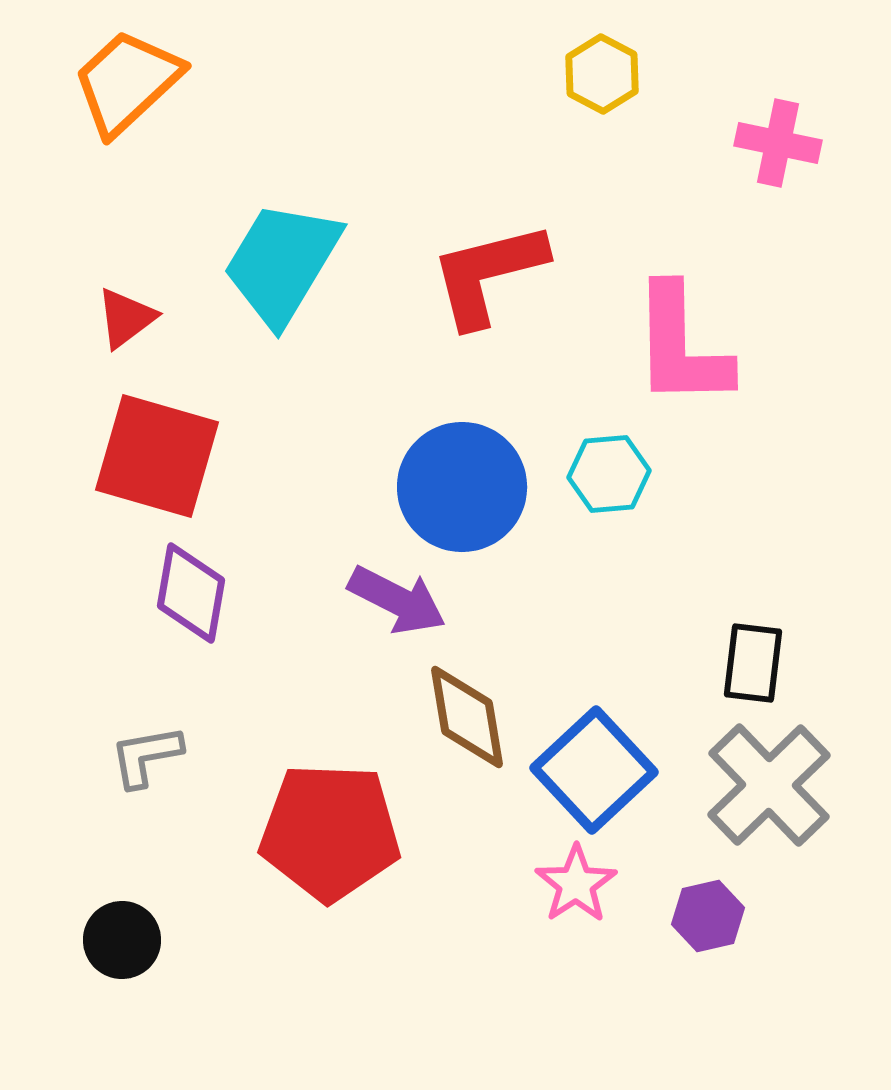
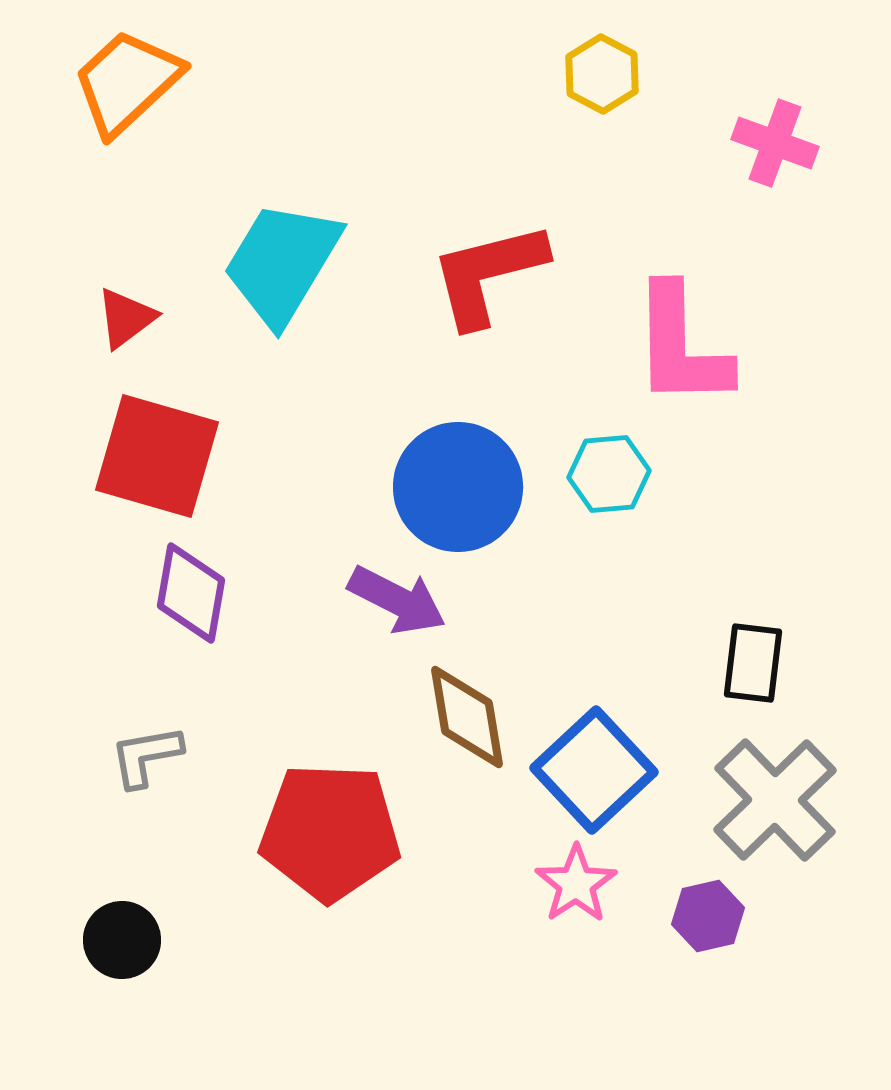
pink cross: moved 3 px left; rotated 8 degrees clockwise
blue circle: moved 4 px left
gray cross: moved 6 px right, 15 px down
